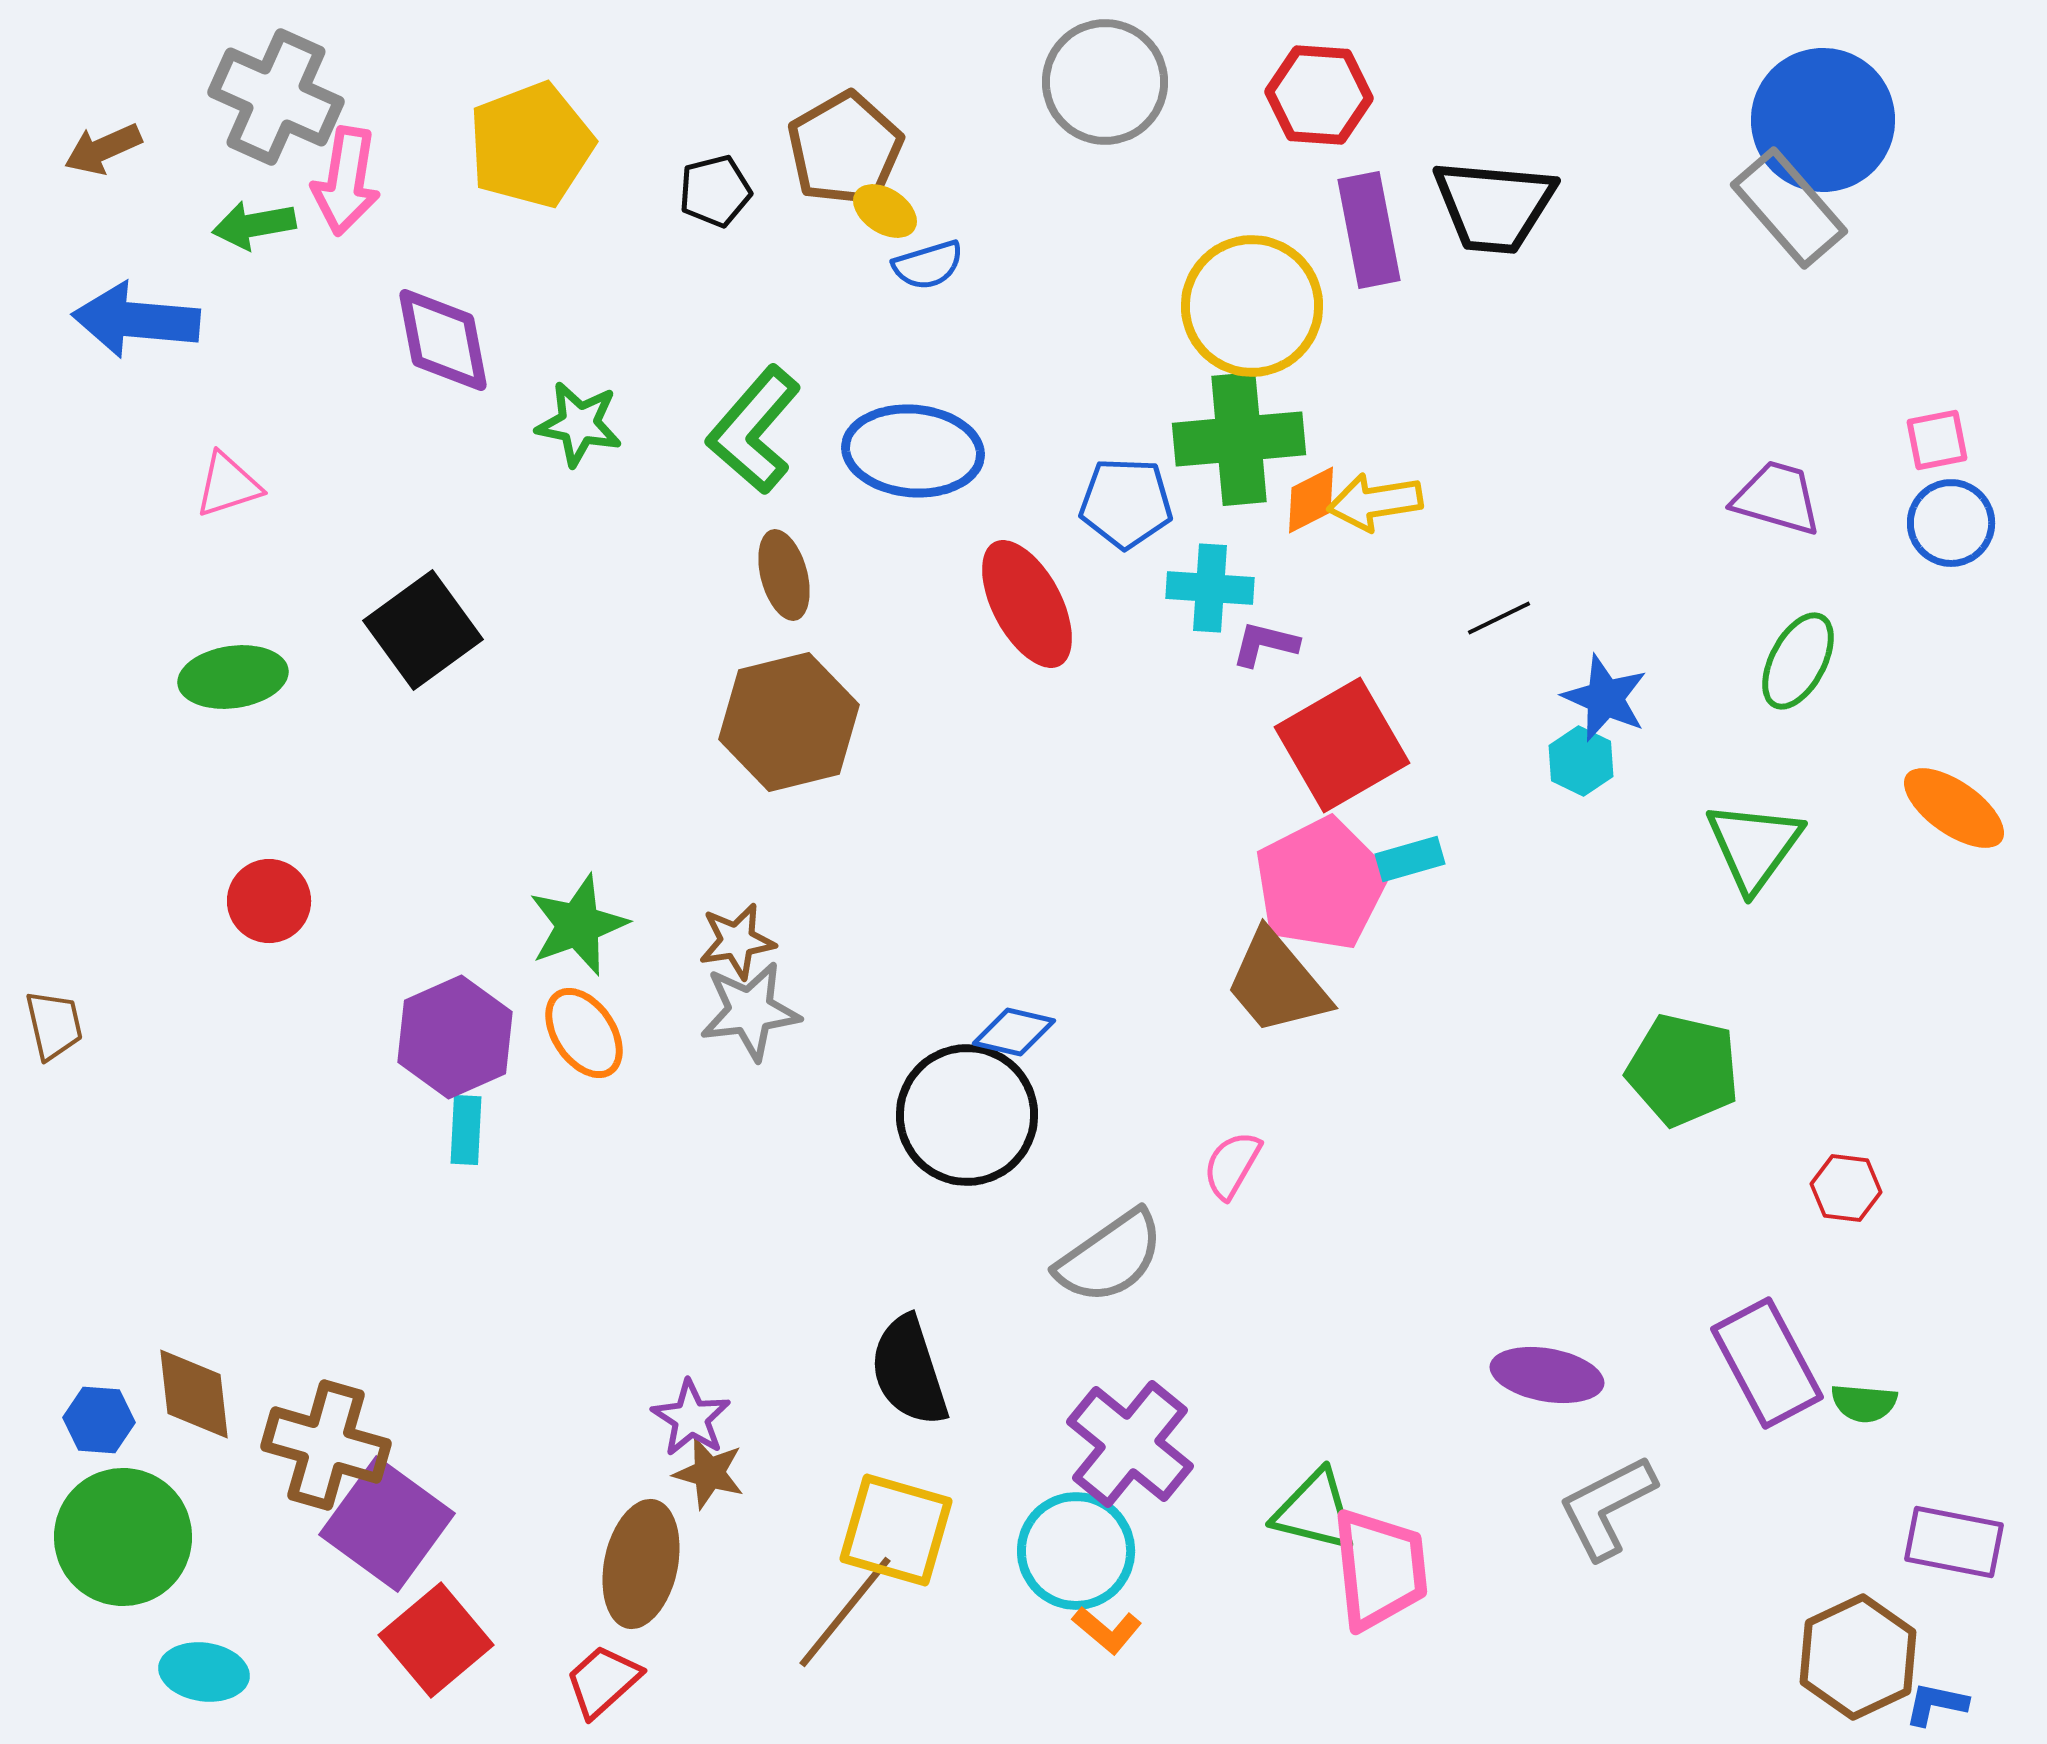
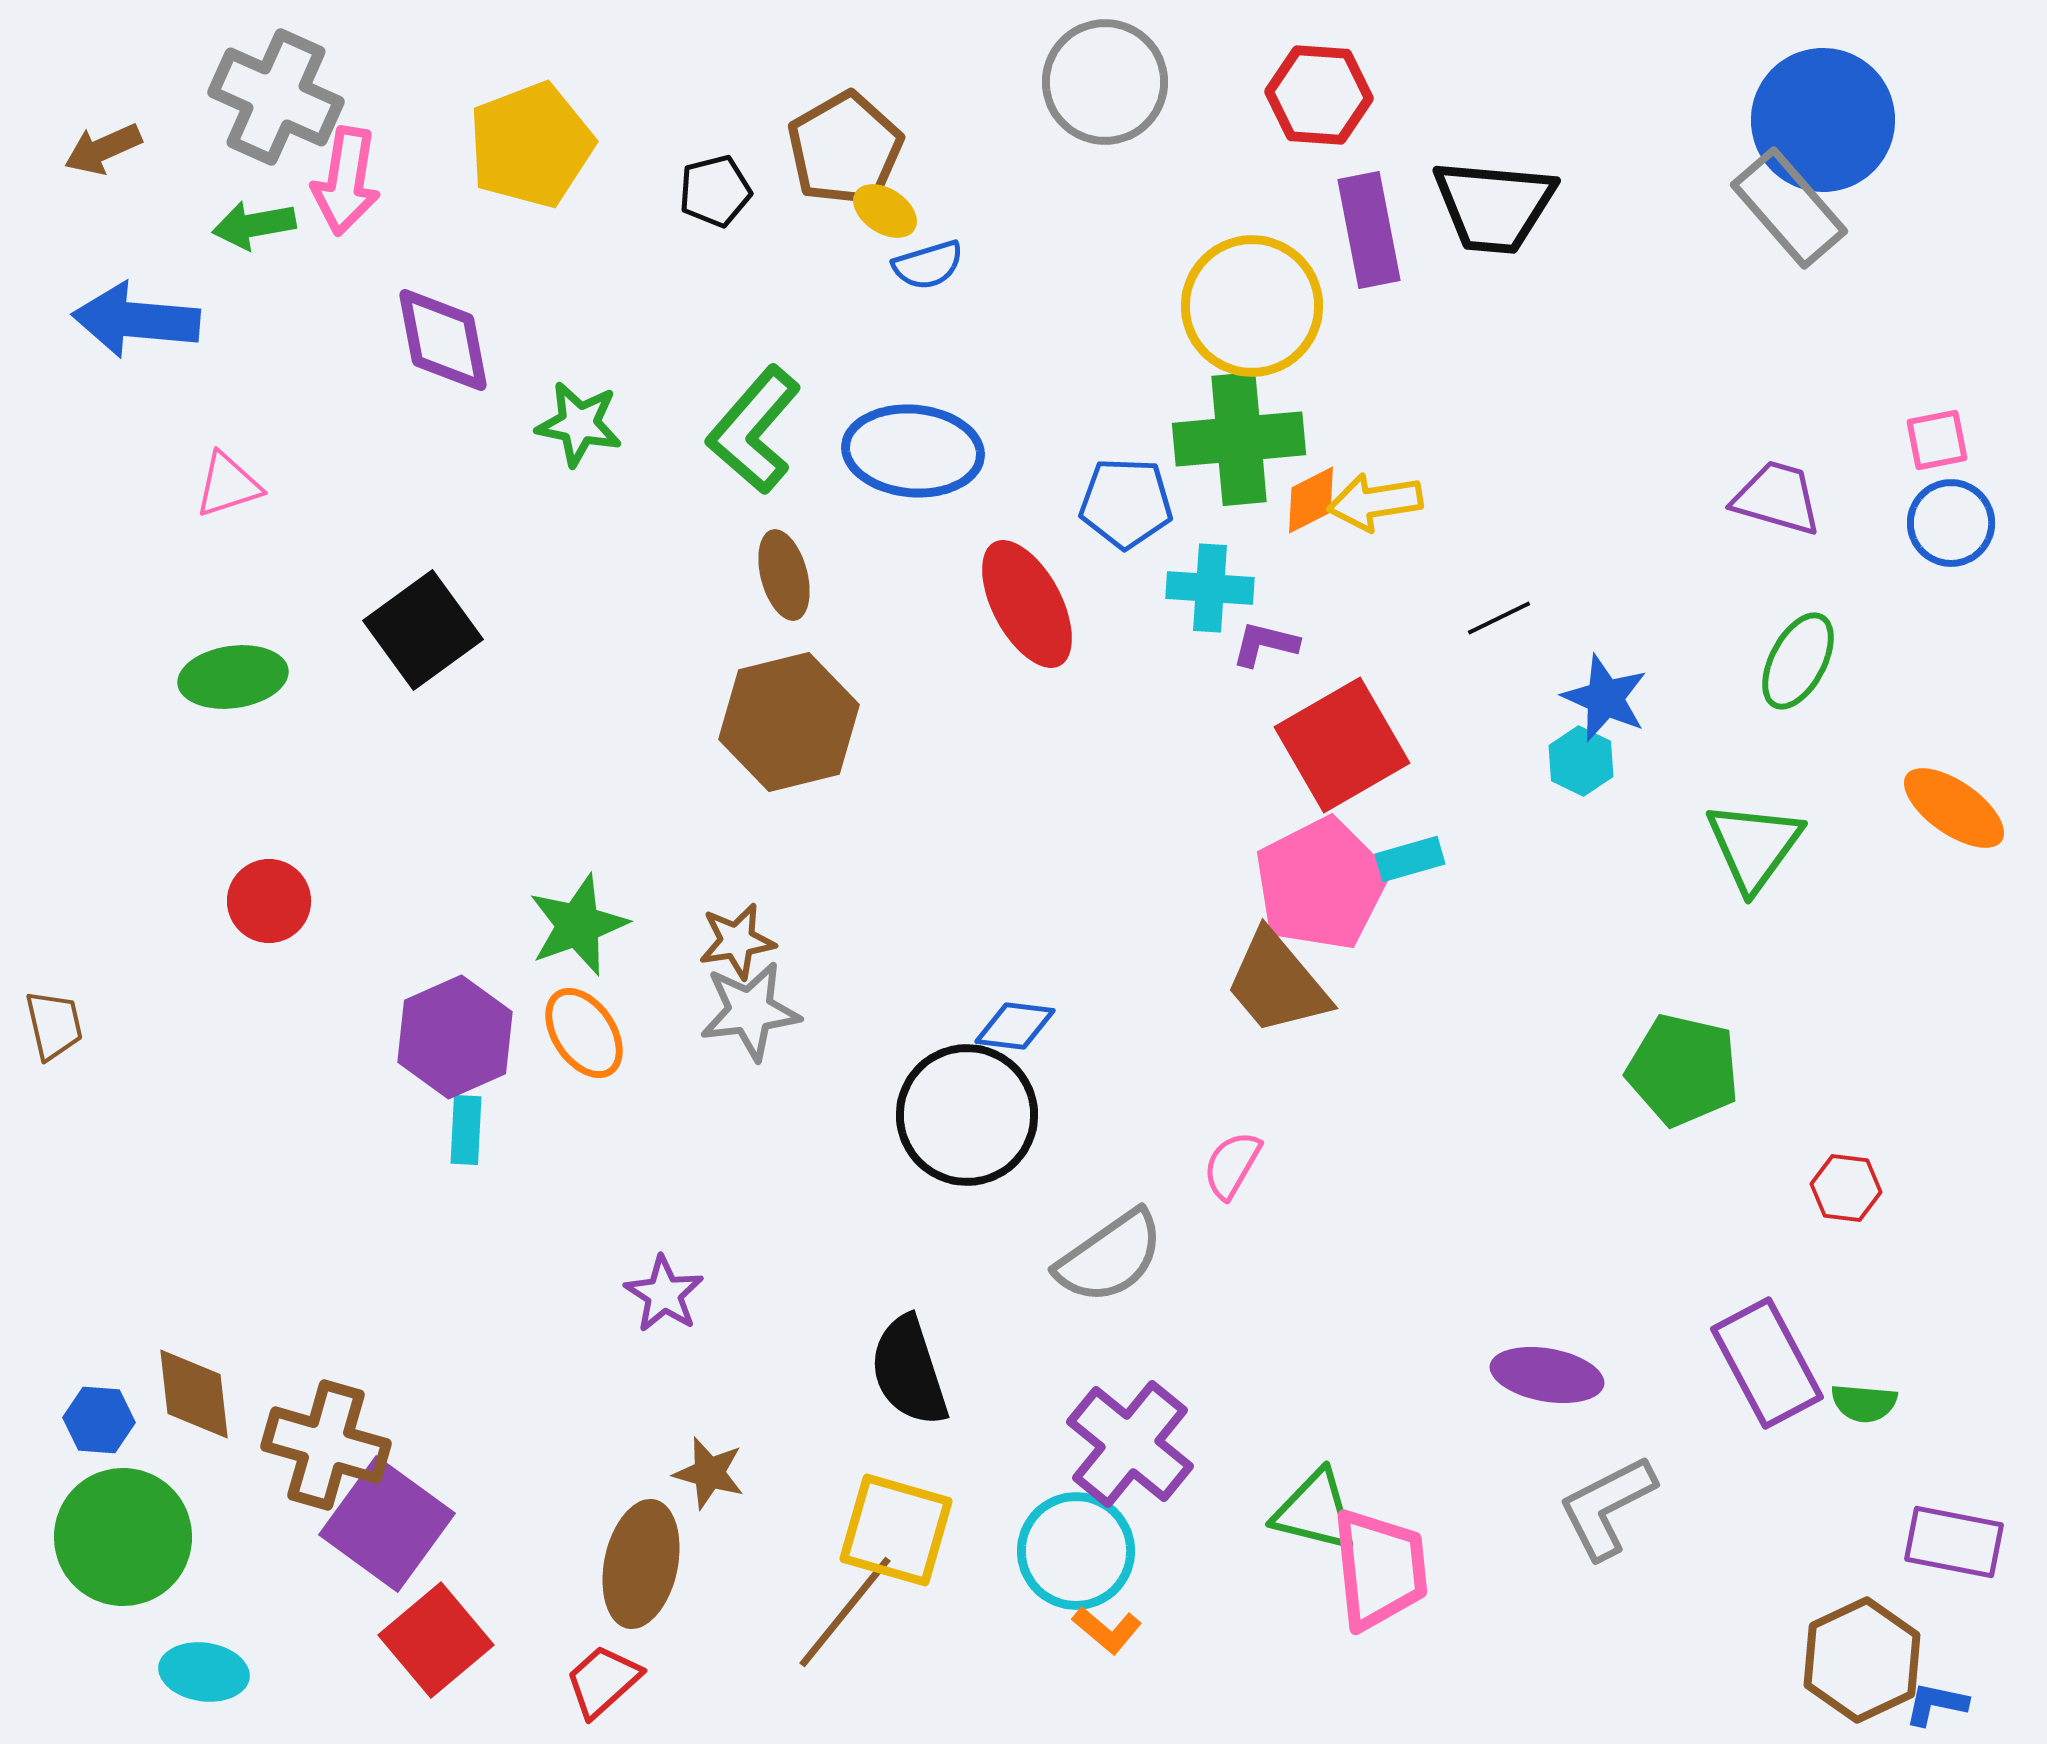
blue diamond at (1014, 1032): moved 1 px right, 6 px up; rotated 6 degrees counterclockwise
purple star at (691, 1418): moved 27 px left, 124 px up
brown hexagon at (1858, 1657): moved 4 px right, 3 px down
